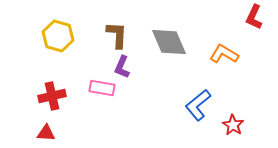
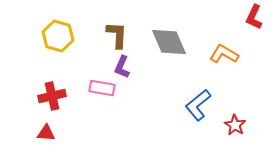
red star: moved 2 px right
